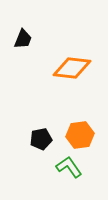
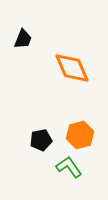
orange diamond: rotated 60 degrees clockwise
orange hexagon: rotated 8 degrees counterclockwise
black pentagon: moved 1 px down
